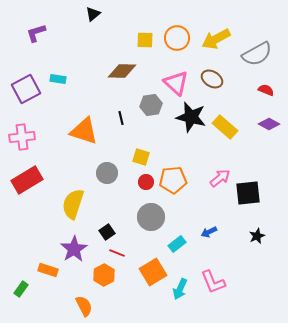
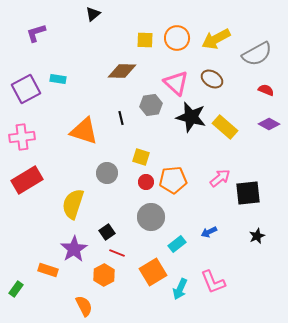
green rectangle at (21, 289): moved 5 px left
